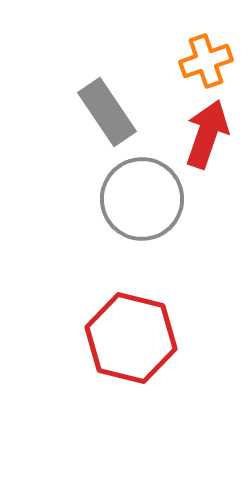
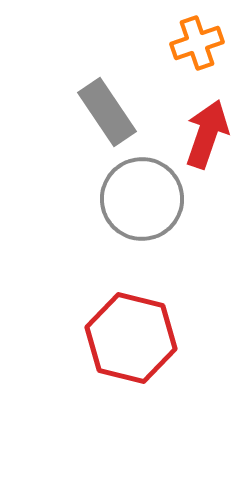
orange cross: moved 9 px left, 18 px up
